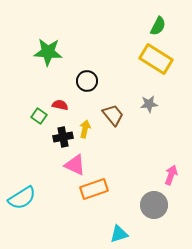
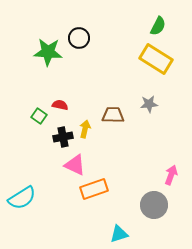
black circle: moved 8 px left, 43 px up
brown trapezoid: rotated 50 degrees counterclockwise
